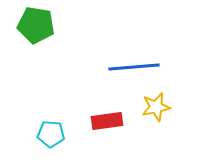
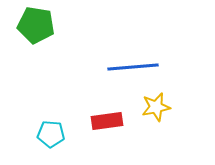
blue line: moved 1 px left
